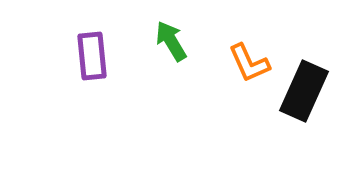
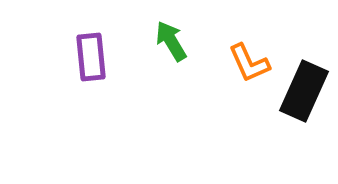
purple rectangle: moved 1 px left, 1 px down
